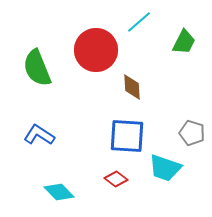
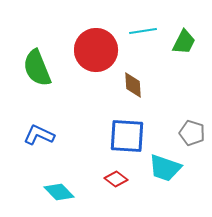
cyan line: moved 4 px right, 9 px down; rotated 32 degrees clockwise
brown diamond: moved 1 px right, 2 px up
blue L-shape: rotated 8 degrees counterclockwise
